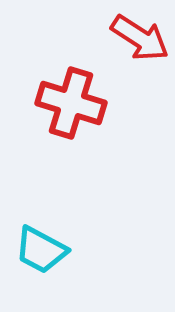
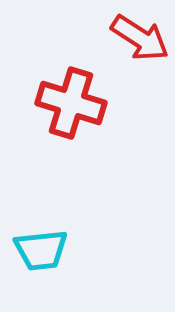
cyan trapezoid: rotated 34 degrees counterclockwise
